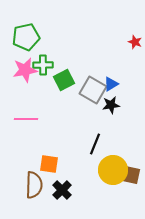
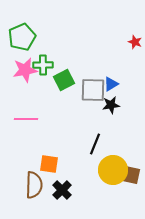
green pentagon: moved 4 px left; rotated 12 degrees counterclockwise
gray square: rotated 28 degrees counterclockwise
